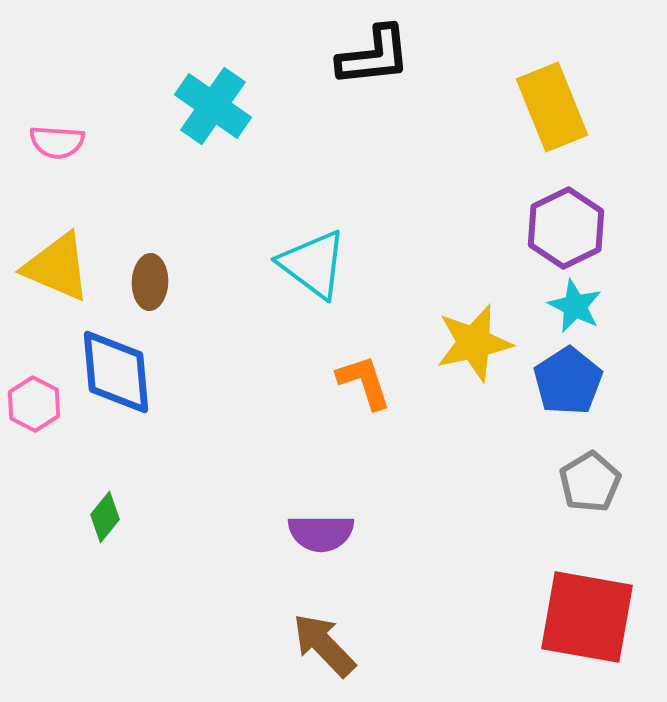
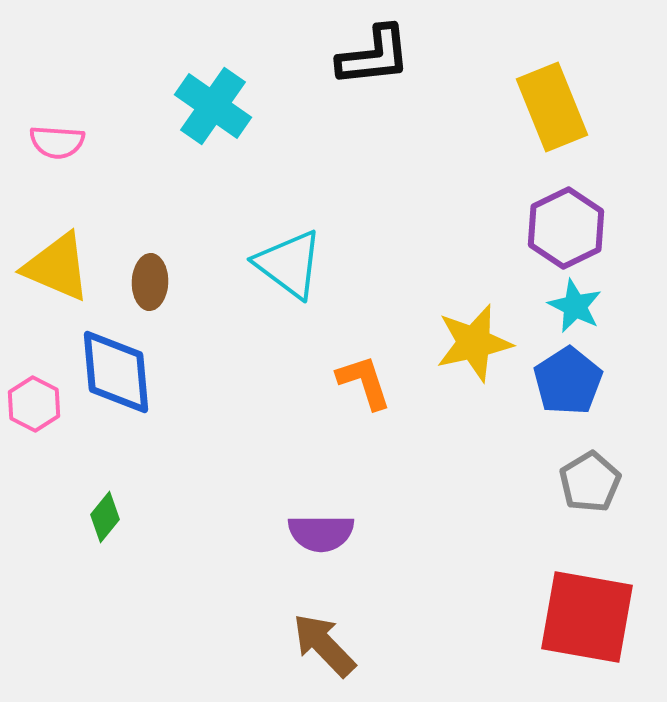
cyan triangle: moved 24 px left
